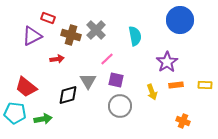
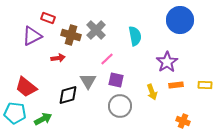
red arrow: moved 1 px right, 1 px up
green arrow: rotated 18 degrees counterclockwise
